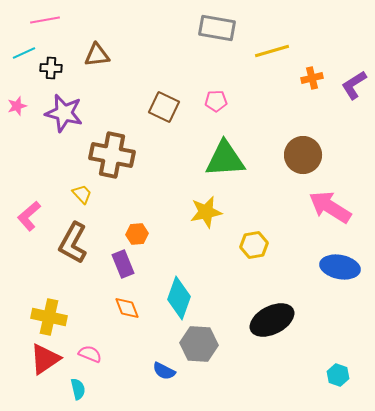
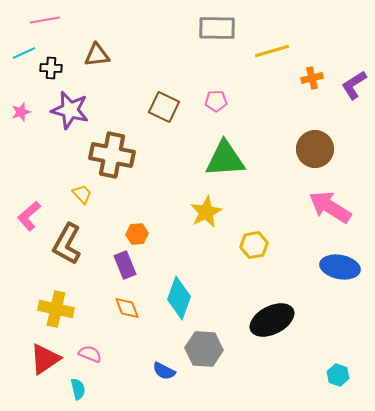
gray rectangle: rotated 9 degrees counterclockwise
pink star: moved 4 px right, 6 px down
purple star: moved 6 px right, 3 px up
brown circle: moved 12 px right, 6 px up
yellow star: rotated 16 degrees counterclockwise
brown L-shape: moved 6 px left, 1 px down
purple rectangle: moved 2 px right, 1 px down
yellow cross: moved 7 px right, 8 px up
gray hexagon: moved 5 px right, 5 px down
